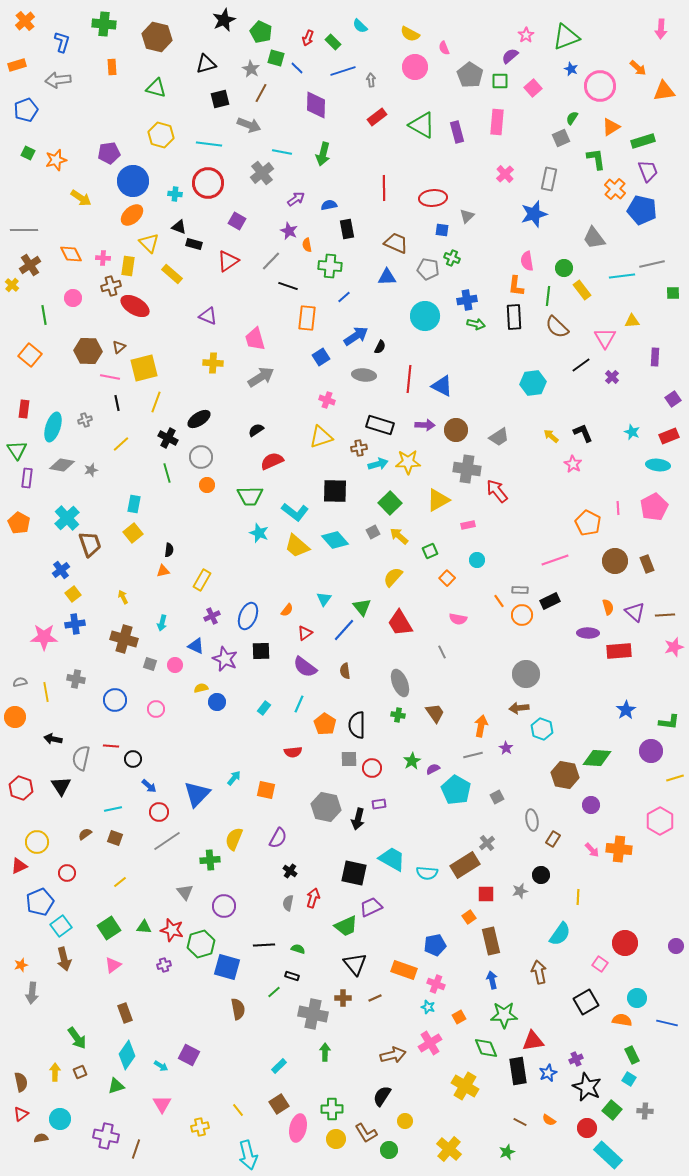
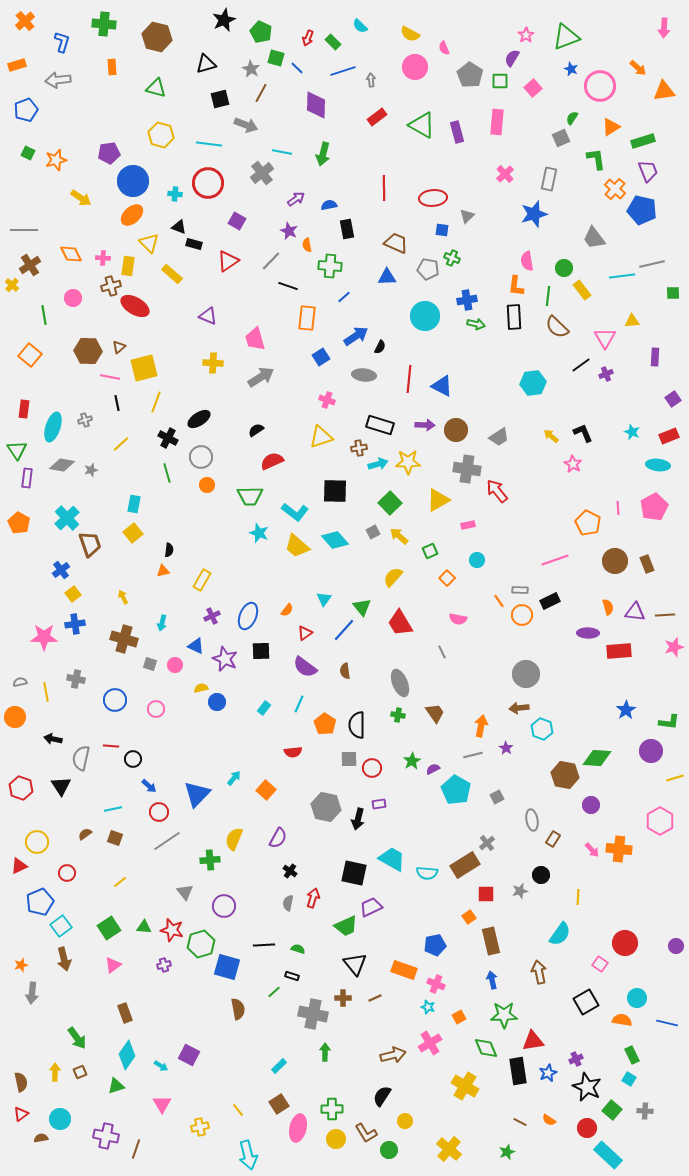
pink arrow at (661, 29): moved 3 px right, 1 px up
purple semicircle at (510, 56): moved 2 px right, 2 px down; rotated 18 degrees counterclockwise
gray arrow at (249, 125): moved 3 px left
purple cross at (612, 377): moved 6 px left, 3 px up; rotated 24 degrees clockwise
purple triangle at (635, 612): rotated 35 degrees counterclockwise
orange square at (266, 790): rotated 30 degrees clockwise
